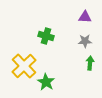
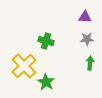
green cross: moved 5 px down
gray star: moved 2 px right, 2 px up
